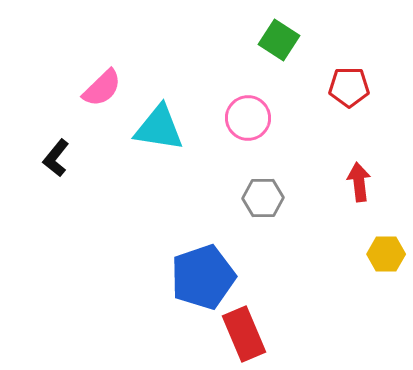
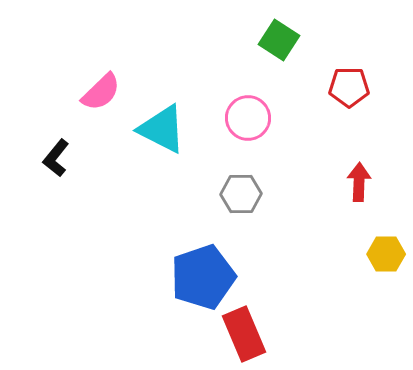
pink semicircle: moved 1 px left, 4 px down
cyan triangle: moved 3 px right, 1 px down; rotated 18 degrees clockwise
red arrow: rotated 9 degrees clockwise
gray hexagon: moved 22 px left, 4 px up
